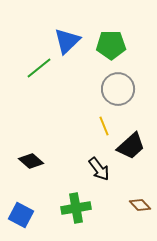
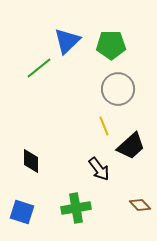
black diamond: rotated 50 degrees clockwise
blue square: moved 1 px right, 3 px up; rotated 10 degrees counterclockwise
